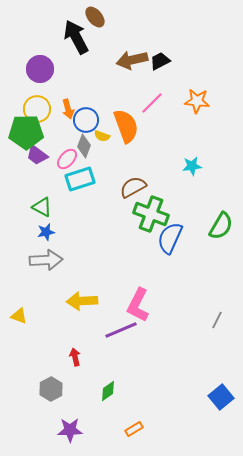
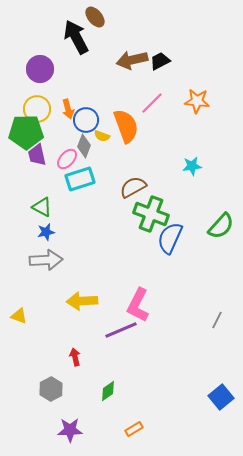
purple trapezoid: rotated 40 degrees clockwise
green semicircle: rotated 12 degrees clockwise
